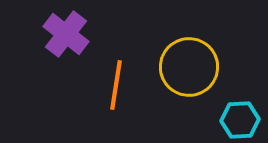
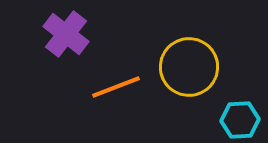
orange line: moved 2 px down; rotated 60 degrees clockwise
